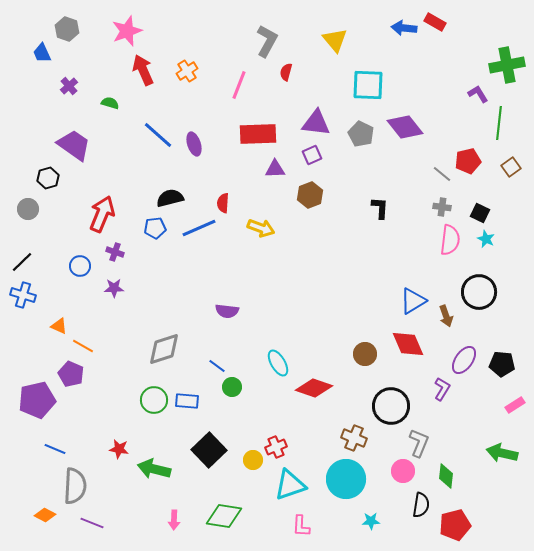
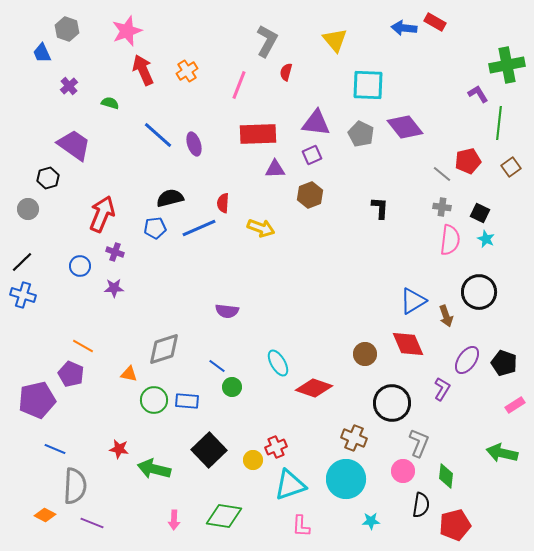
orange triangle at (59, 326): moved 70 px right, 48 px down; rotated 12 degrees counterclockwise
purple ellipse at (464, 360): moved 3 px right
black pentagon at (502, 364): moved 2 px right, 1 px up; rotated 15 degrees clockwise
black circle at (391, 406): moved 1 px right, 3 px up
